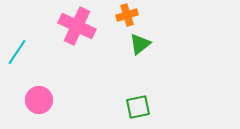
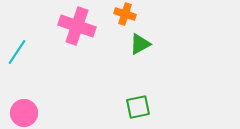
orange cross: moved 2 px left, 1 px up; rotated 35 degrees clockwise
pink cross: rotated 6 degrees counterclockwise
green triangle: rotated 10 degrees clockwise
pink circle: moved 15 px left, 13 px down
